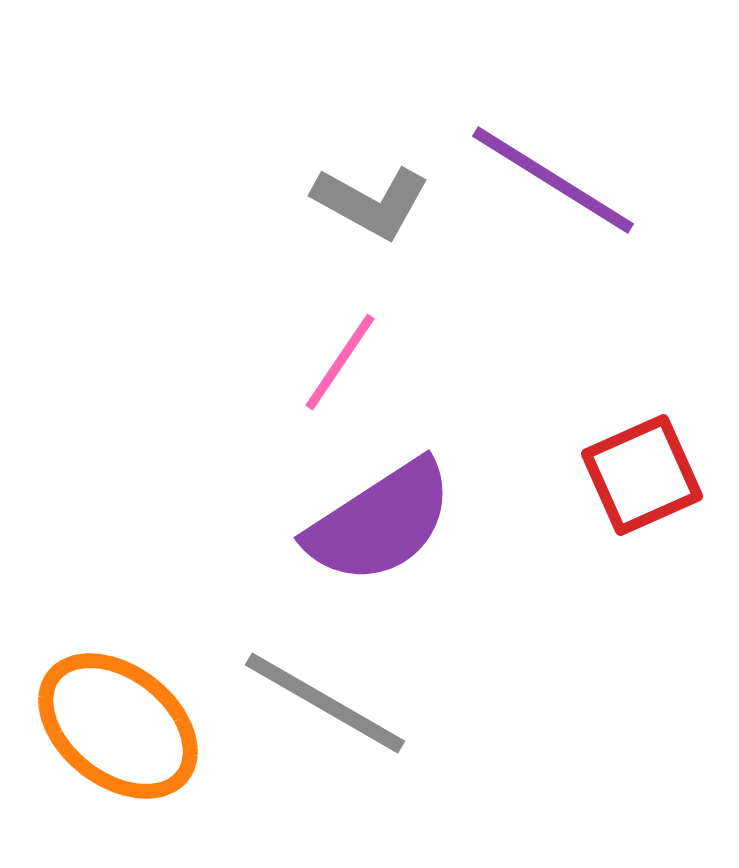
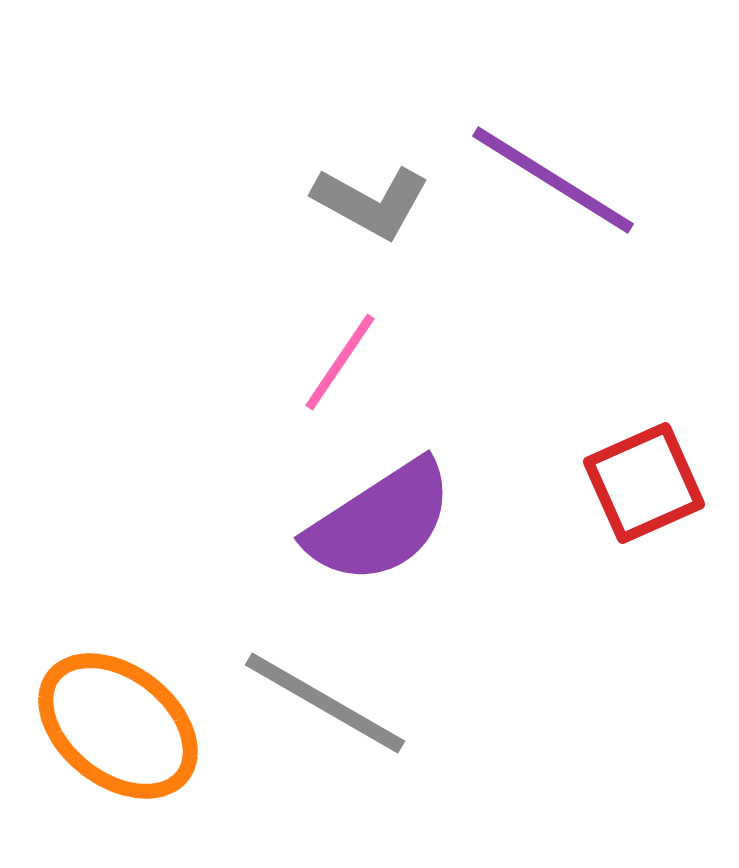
red square: moved 2 px right, 8 px down
